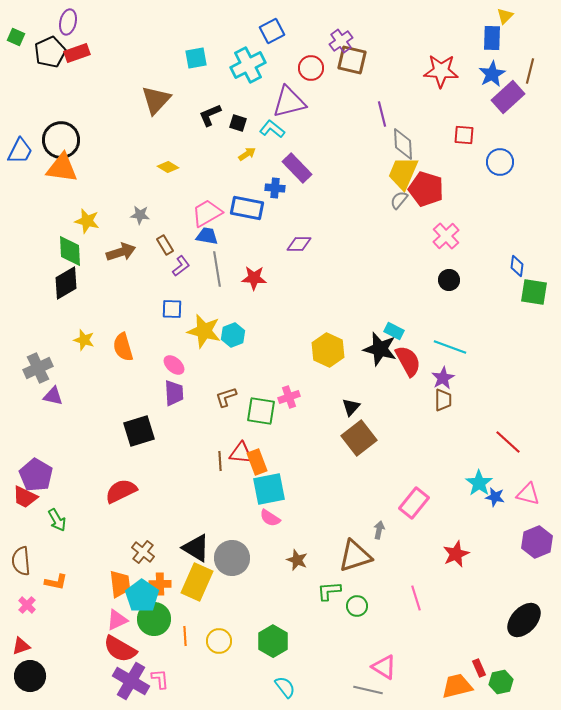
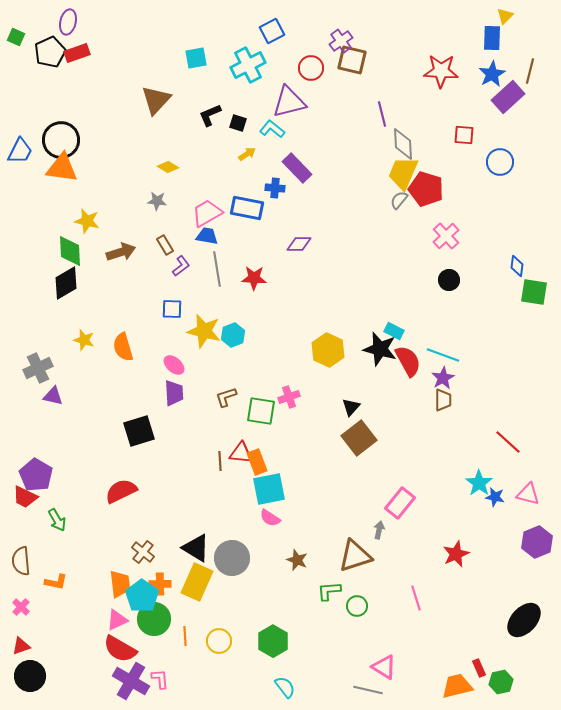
gray star at (140, 215): moved 17 px right, 14 px up
cyan line at (450, 347): moved 7 px left, 8 px down
pink rectangle at (414, 503): moved 14 px left
pink cross at (27, 605): moved 6 px left, 2 px down
